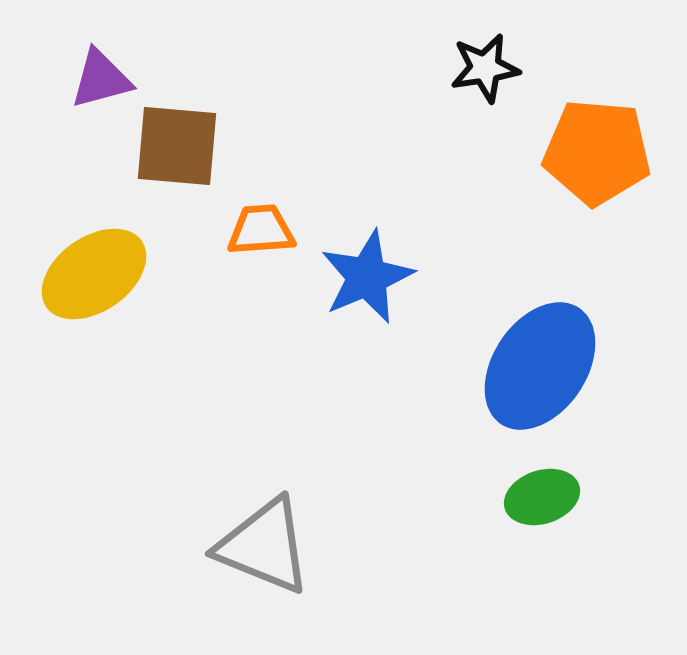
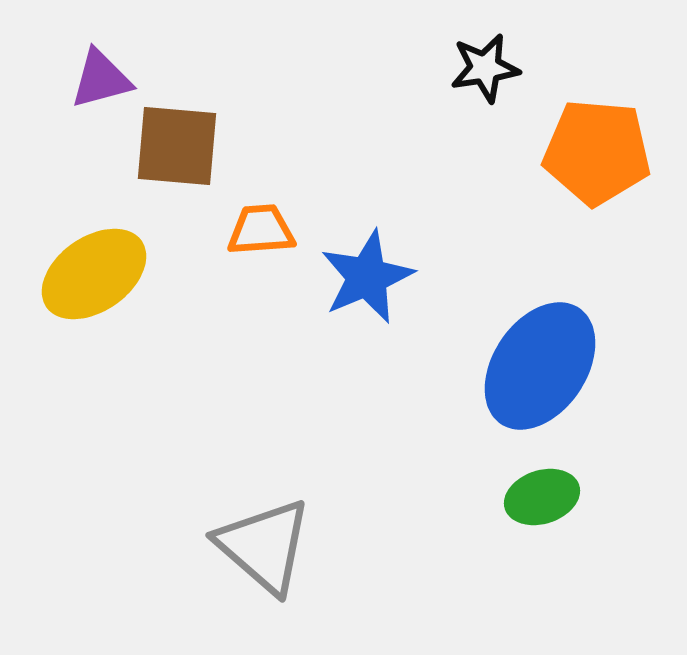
gray triangle: rotated 19 degrees clockwise
